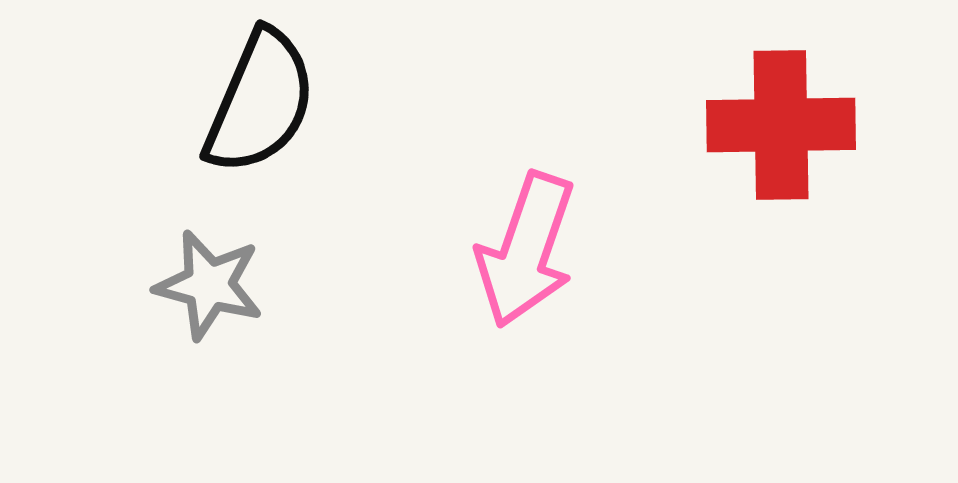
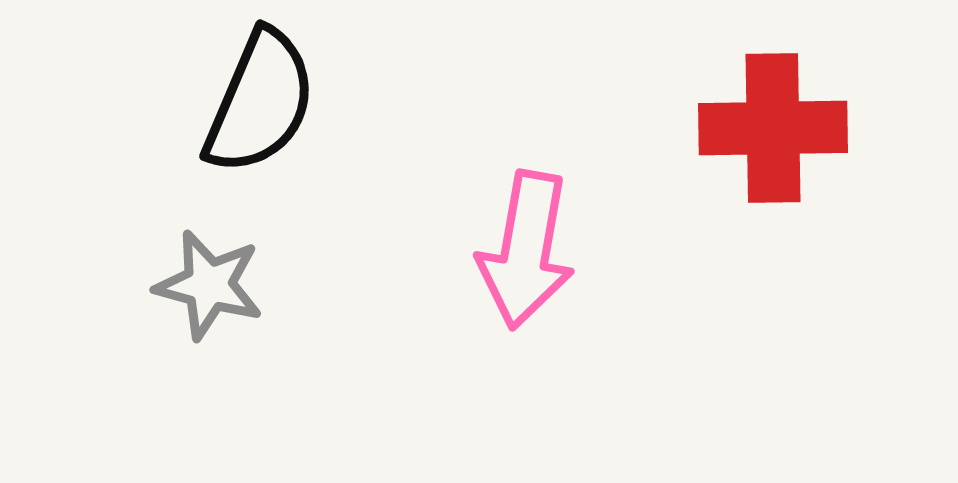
red cross: moved 8 px left, 3 px down
pink arrow: rotated 9 degrees counterclockwise
